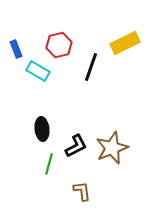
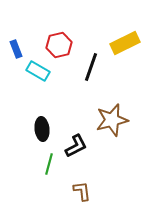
brown star: moved 28 px up; rotated 8 degrees clockwise
